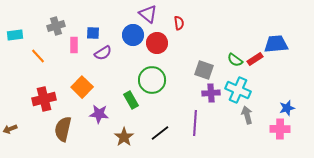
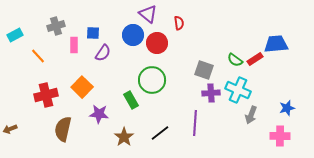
cyan rectangle: rotated 21 degrees counterclockwise
purple semicircle: rotated 24 degrees counterclockwise
red cross: moved 2 px right, 4 px up
gray arrow: moved 4 px right; rotated 144 degrees counterclockwise
pink cross: moved 7 px down
